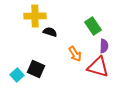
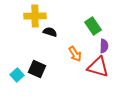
black square: moved 1 px right
